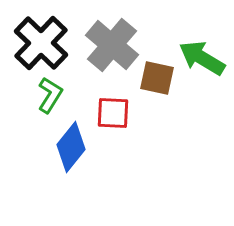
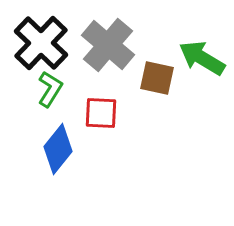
gray cross: moved 4 px left
green L-shape: moved 6 px up
red square: moved 12 px left
blue diamond: moved 13 px left, 2 px down
